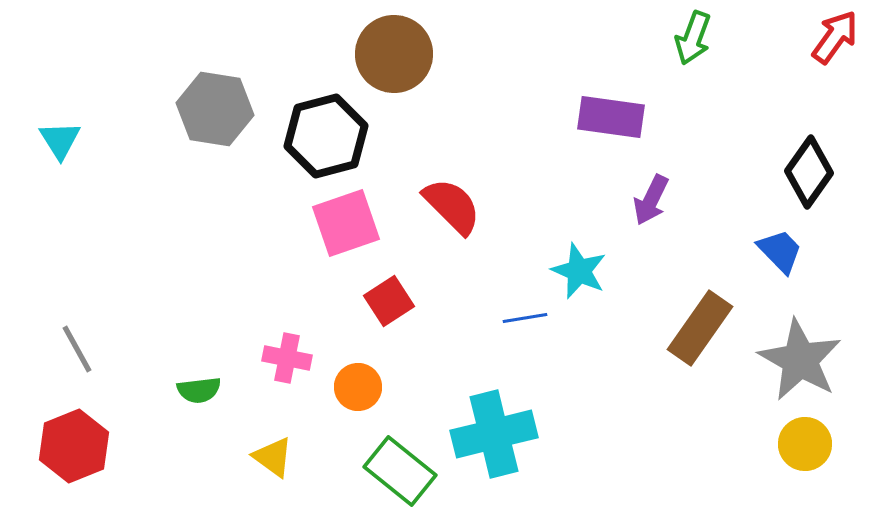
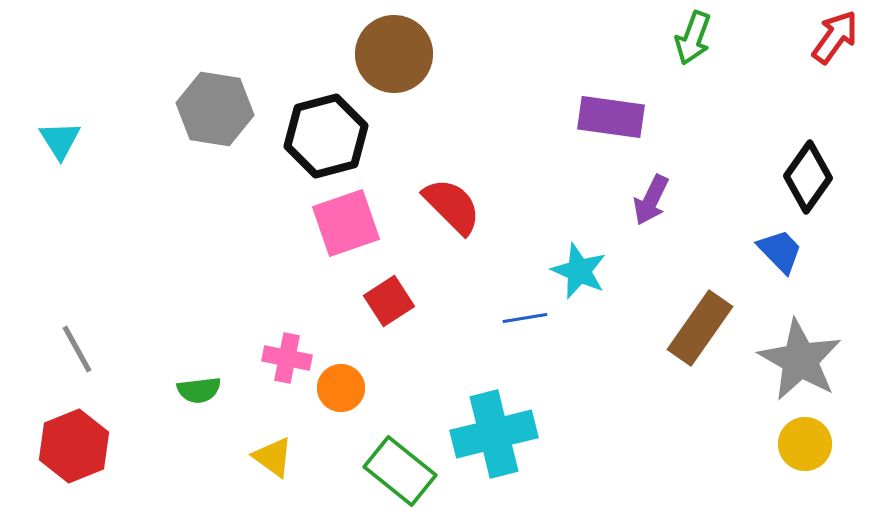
black diamond: moved 1 px left, 5 px down
orange circle: moved 17 px left, 1 px down
